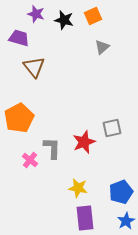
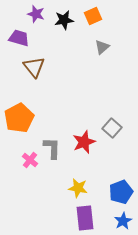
black star: rotated 24 degrees counterclockwise
gray square: rotated 36 degrees counterclockwise
blue star: moved 3 px left
